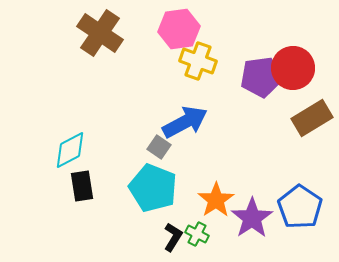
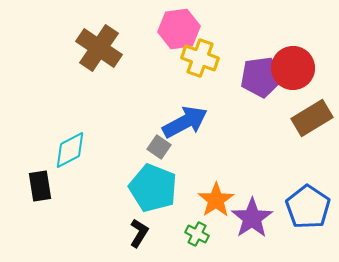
brown cross: moved 1 px left, 15 px down
yellow cross: moved 2 px right, 3 px up
black rectangle: moved 42 px left
blue pentagon: moved 8 px right
black L-shape: moved 34 px left, 4 px up
